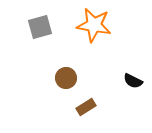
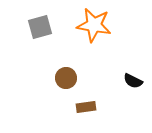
brown rectangle: rotated 24 degrees clockwise
